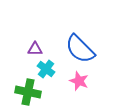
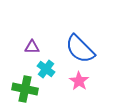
purple triangle: moved 3 px left, 2 px up
pink star: rotated 12 degrees clockwise
green cross: moved 3 px left, 3 px up
